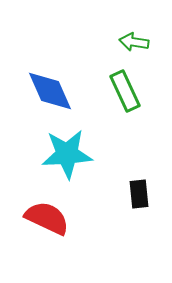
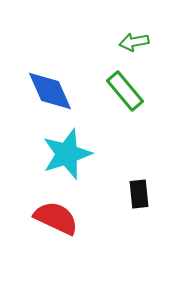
green arrow: rotated 20 degrees counterclockwise
green rectangle: rotated 15 degrees counterclockwise
cyan star: rotated 15 degrees counterclockwise
red semicircle: moved 9 px right
